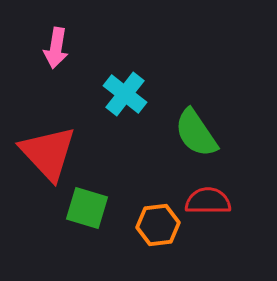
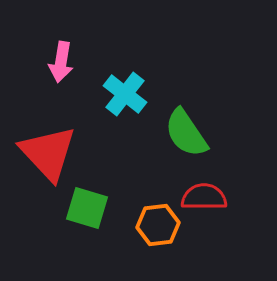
pink arrow: moved 5 px right, 14 px down
green semicircle: moved 10 px left
red semicircle: moved 4 px left, 4 px up
